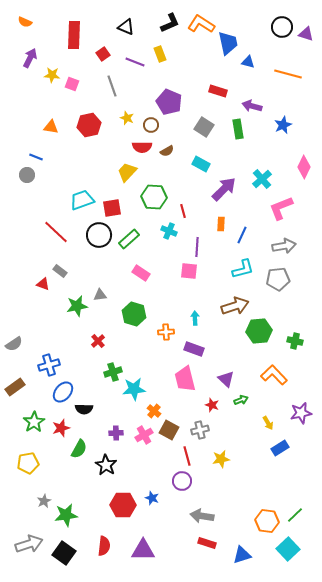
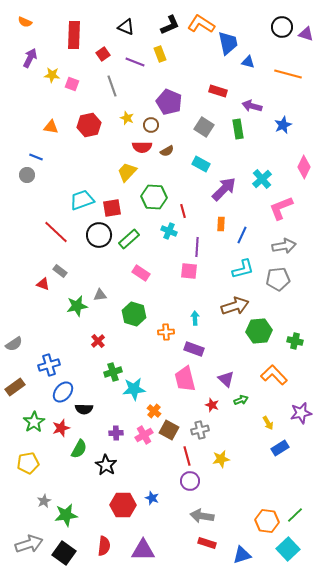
black L-shape at (170, 23): moved 2 px down
purple circle at (182, 481): moved 8 px right
